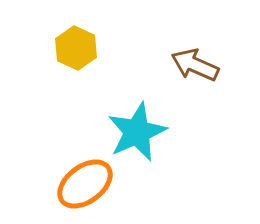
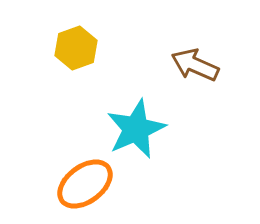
yellow hexagon: rotated 15 degrees clockwise
cyan star: moved 1 px left, 3 px up
